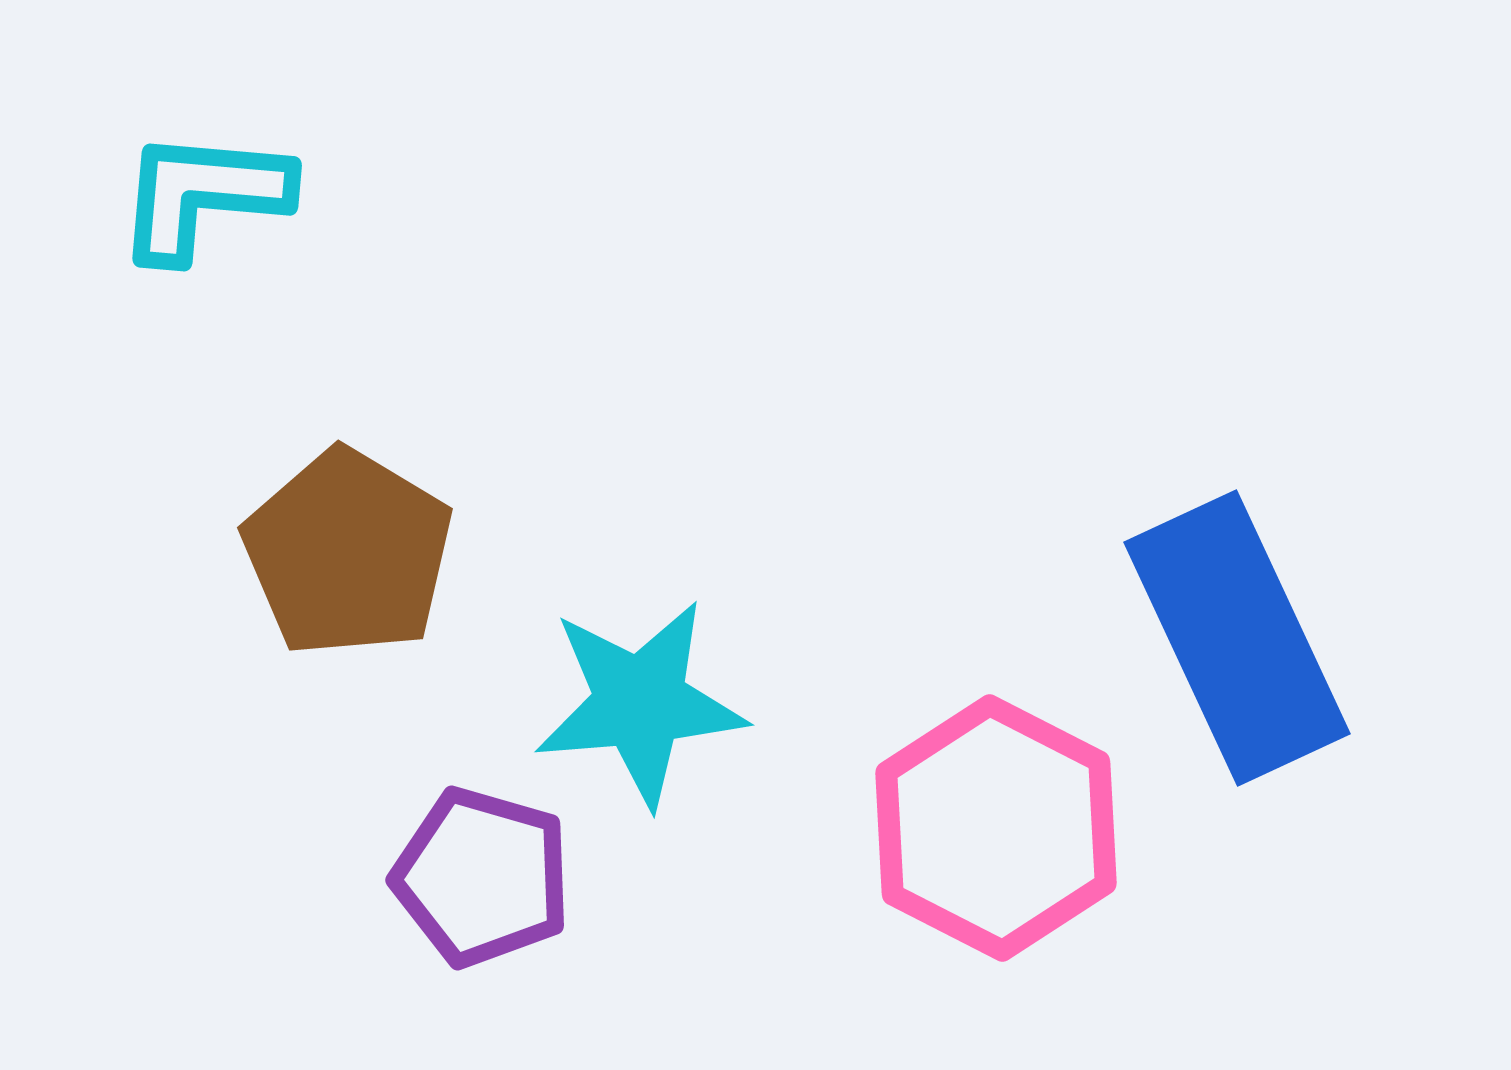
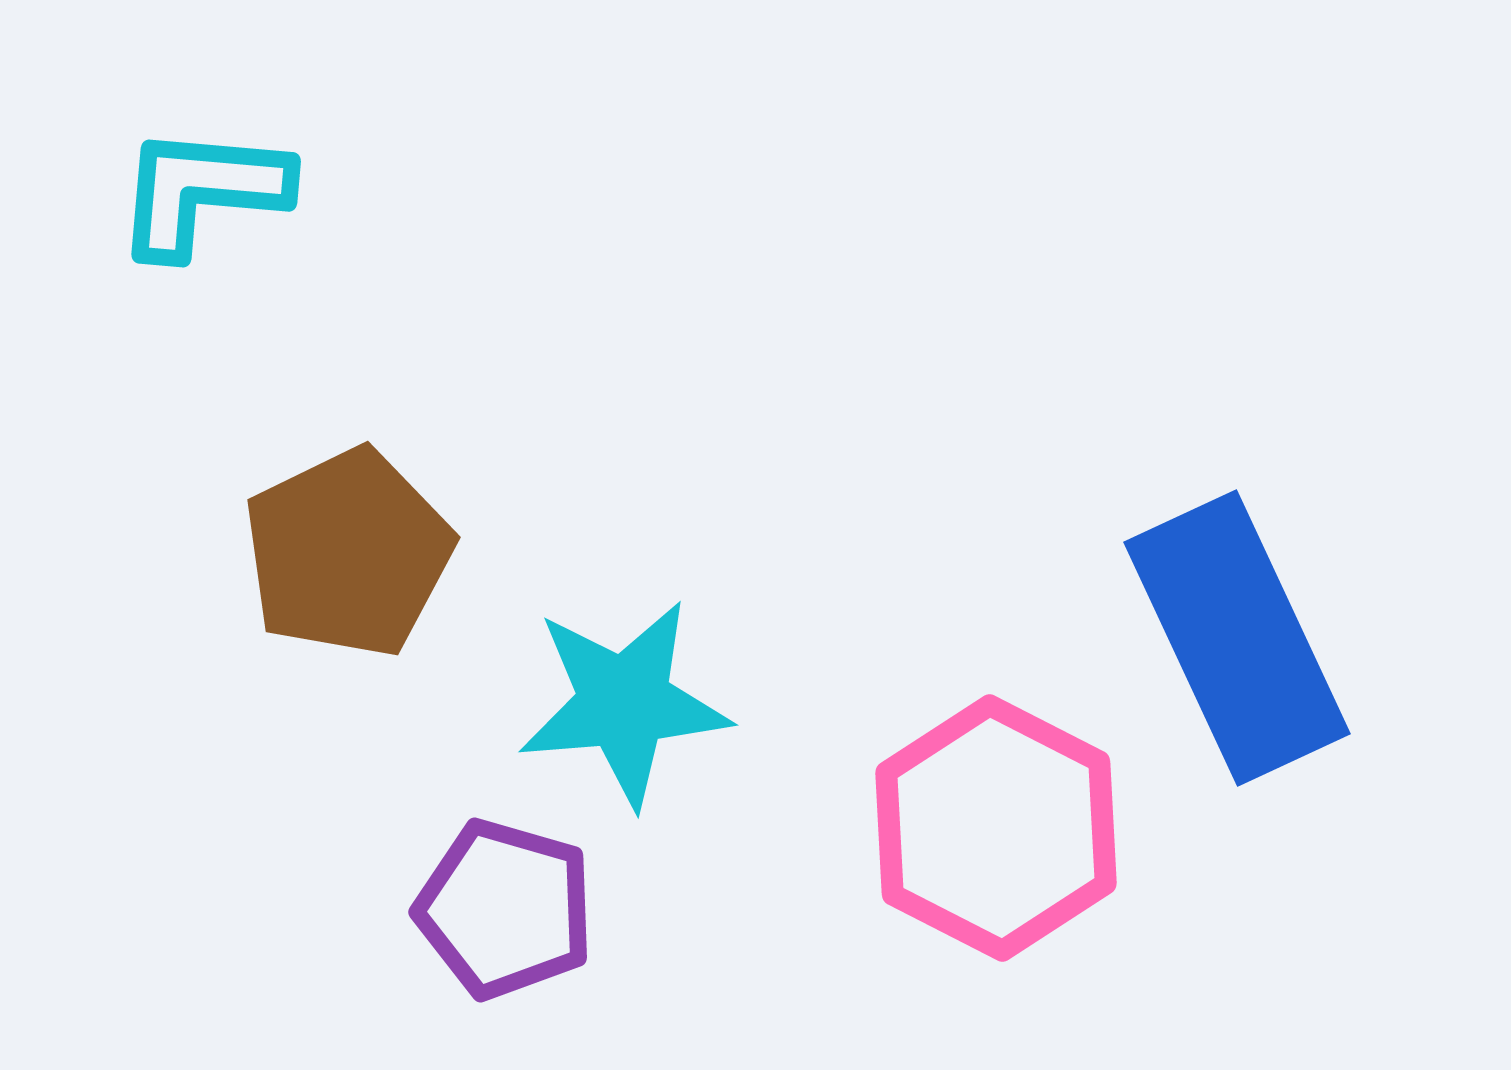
cyan L-shape: moved 1 px left, 4 px up
brown pentagon: rotated 15 degrees clockwise
cyan star: moved 16 px left
purple pentagon: moved 23 px right, 32 px down
